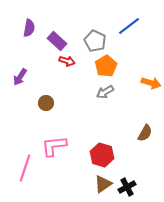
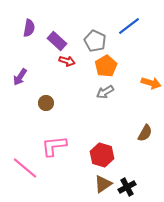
pink line: rotated 68 degrees counterclockwise
